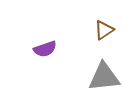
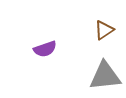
gray triangle: moved 1 px right, 1 px up
